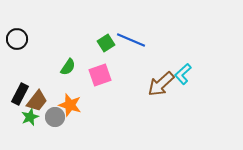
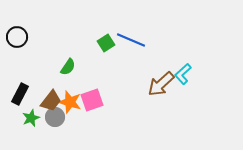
black circle: moved 2 px up
pink square: moved 8 px left, 25 px down
brown trapezoid: moved 14 px right
orange star: moved 3 px up
green star: moved 1 px right, 1 px down
